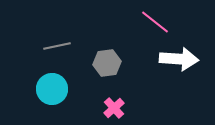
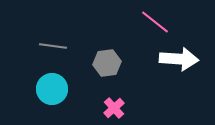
gray line: moved 4 px left; rotated 20 degrees clockwise
